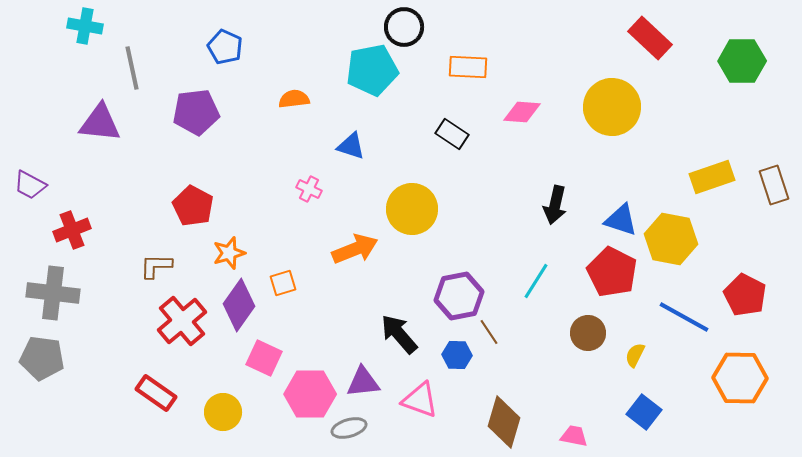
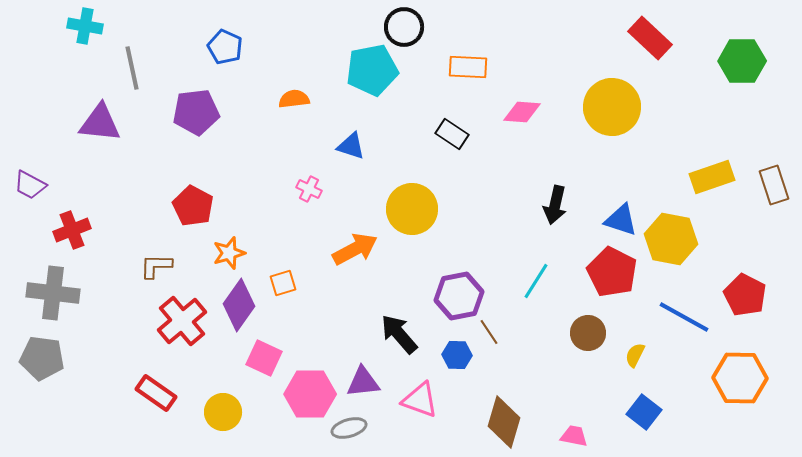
orange arrow at (355, 249): rotated 6 degrees counterclockwise
